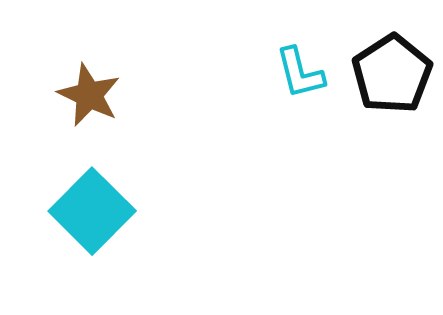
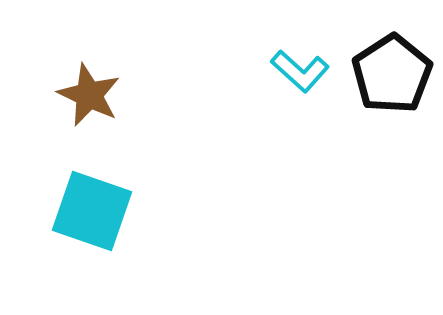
cyan L-shape: moved 2 px up; rotated 34 degrees counterclockwise
cyan square: rotated 26 degrees counterclockwise
